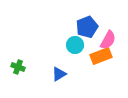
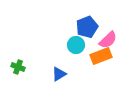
pink semicircle: rotated 18 degrees clockwise
cyan circle: moved 1 px right
